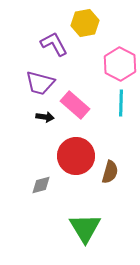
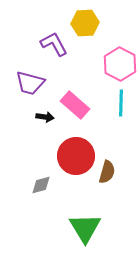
yellow hexagon: rotated 8 degrees clockwise
purple trapezoid: moved 10 px left
brown semicircle: moved 3 px left
